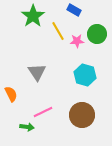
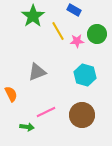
gray triangle: rotated 42 degrees clockwise
pink line: moved 3 px right
